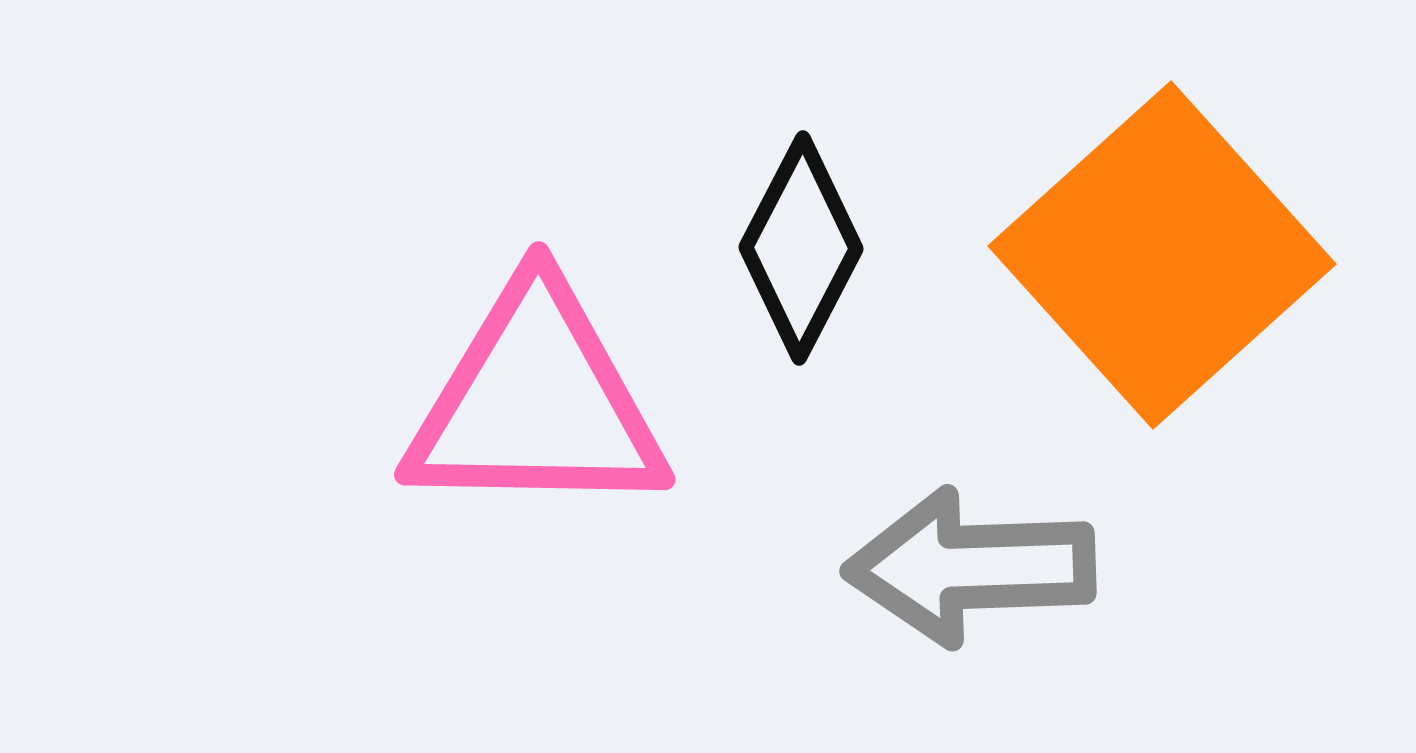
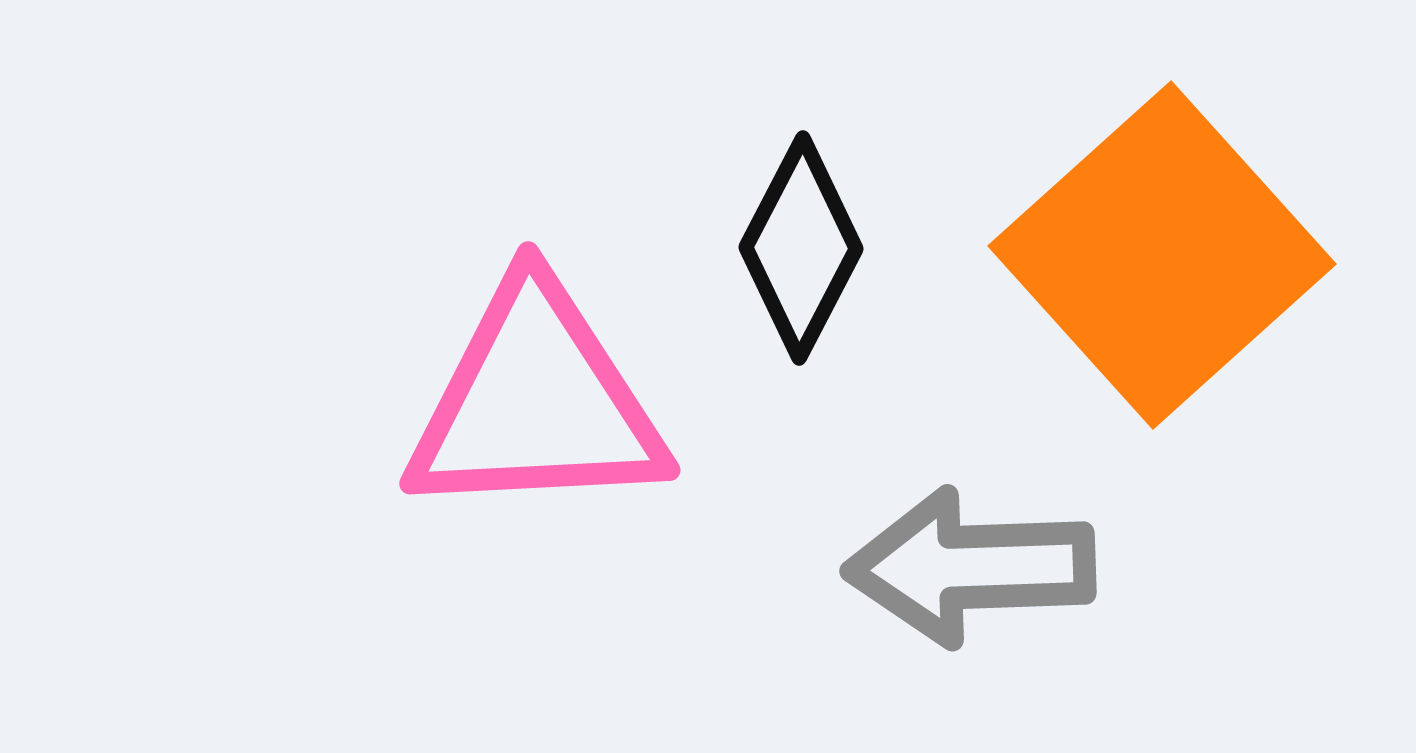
pink triangle: rotated 4 degrees counterclockwise
